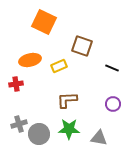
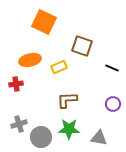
yellow rectangle: moved 1 px down
gray circle: moved 2 px right, 3 px down
